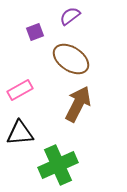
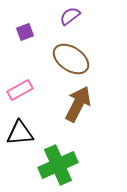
purple square: moved 10 px left
